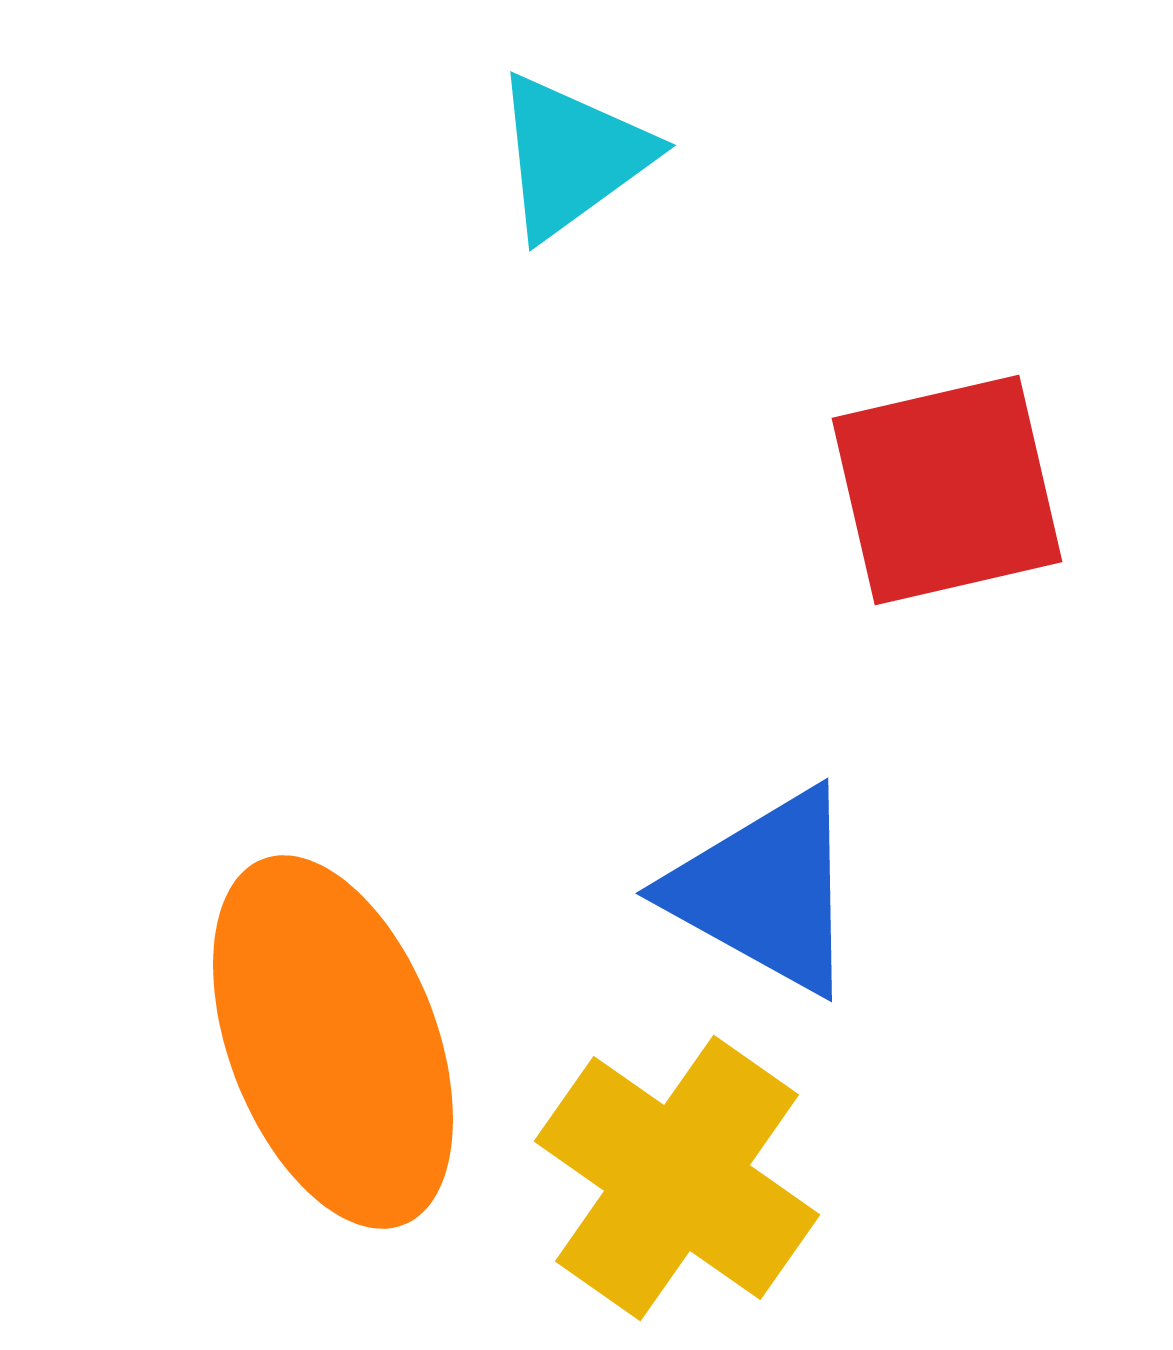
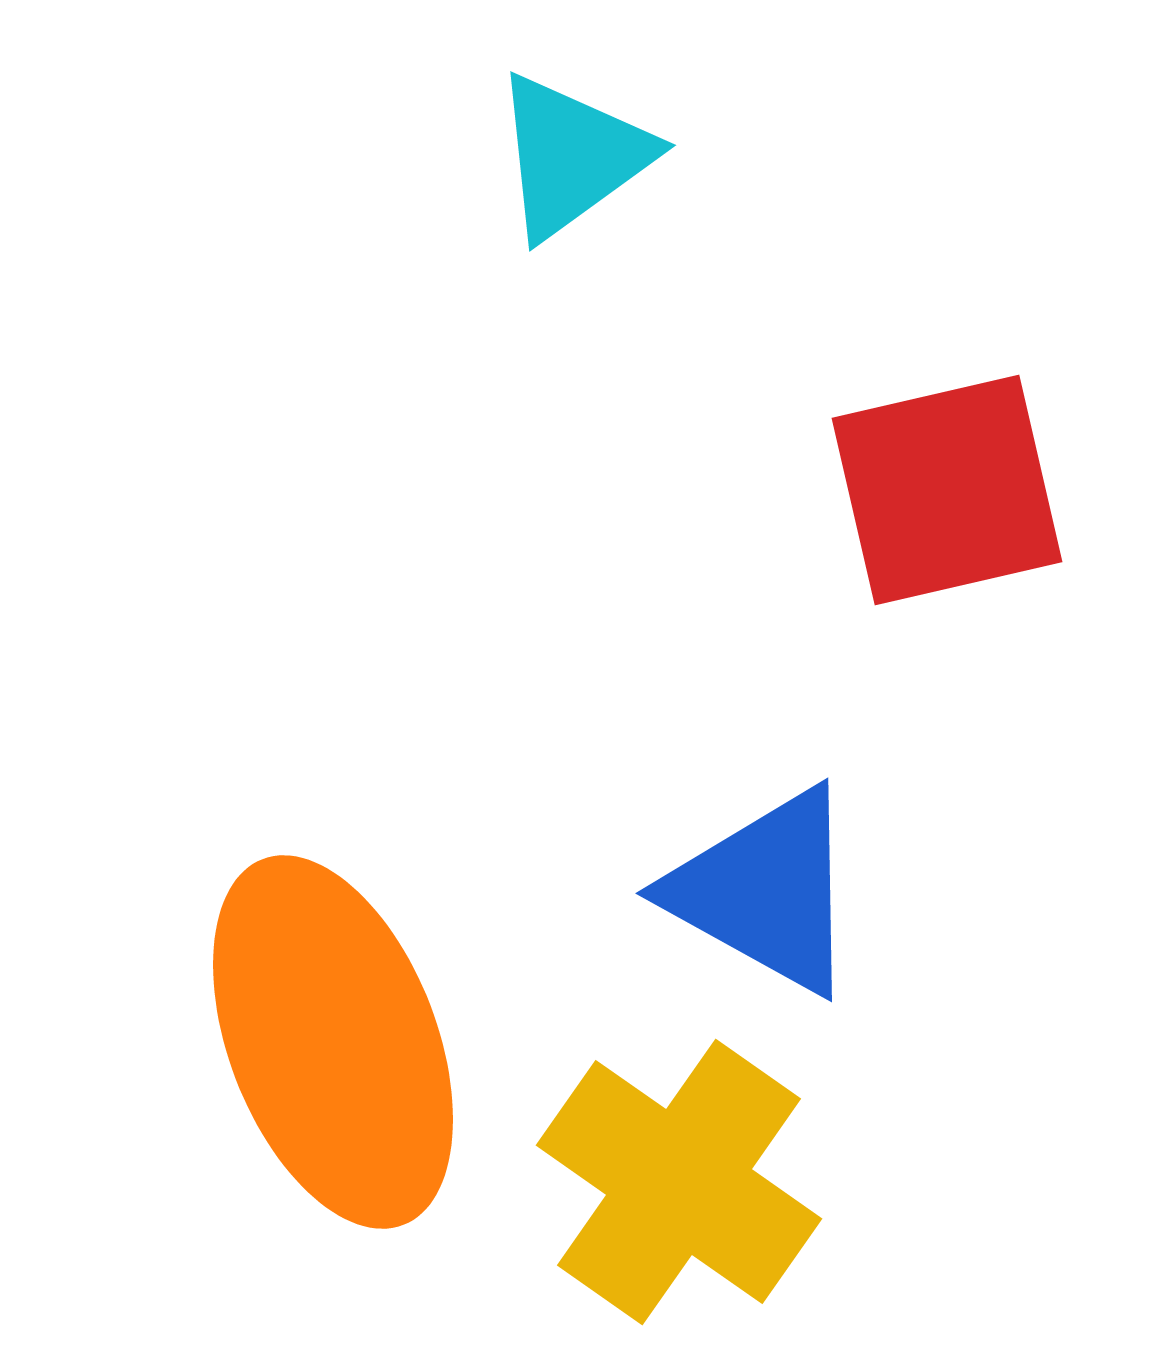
yellow cross: moved 2 px right, 4 px down
